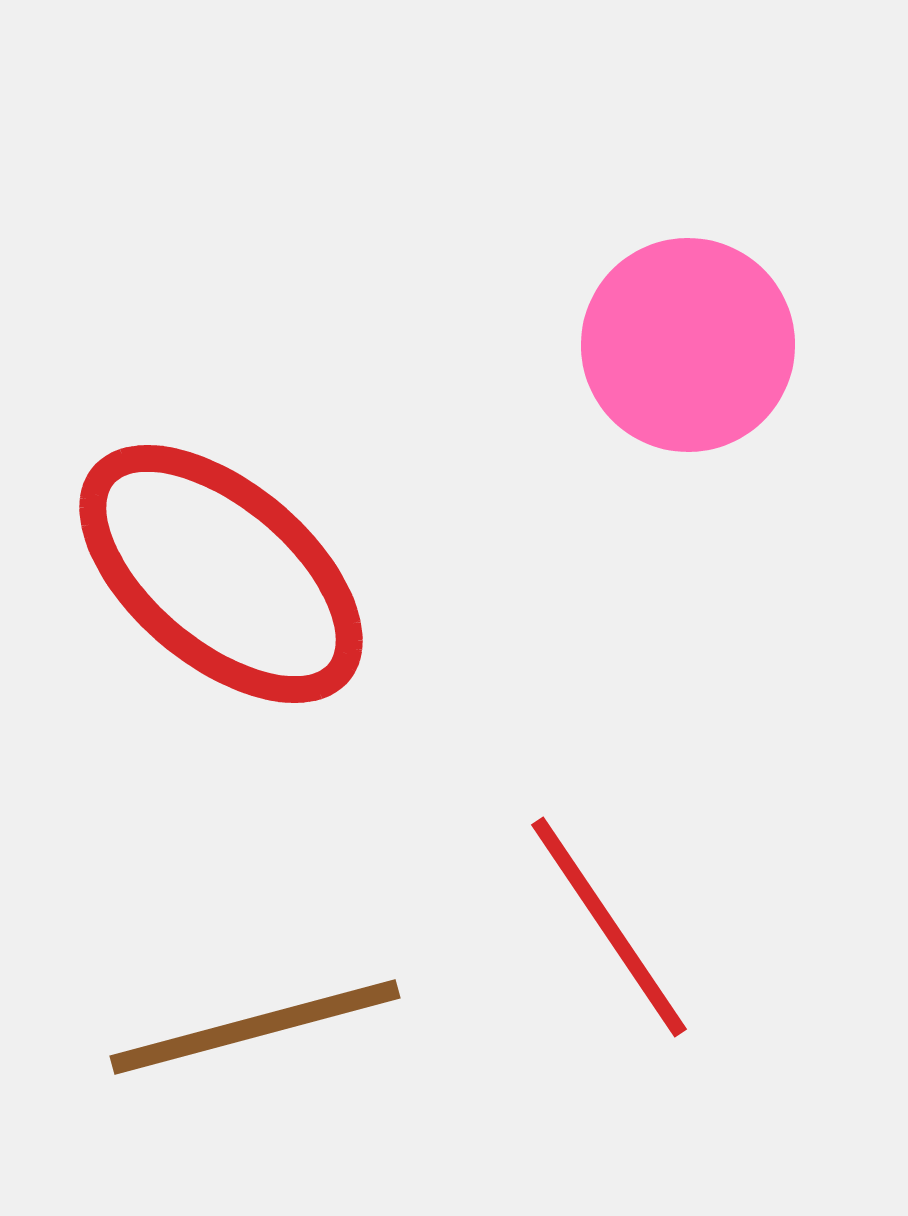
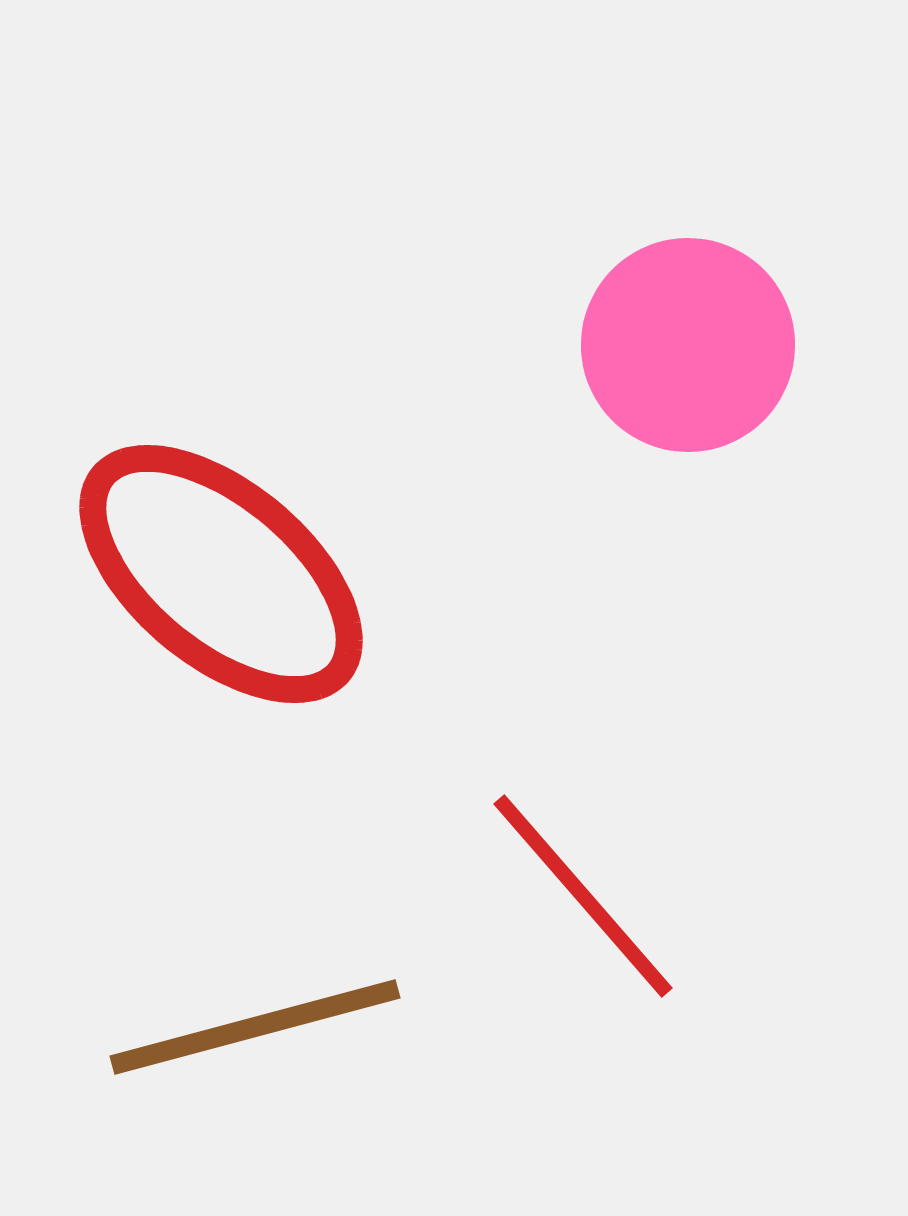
red line: moved 26 px left, 31 px up; rotated 7 degrees counterclockwise
